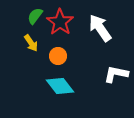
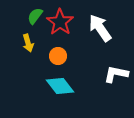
yellow arrow: moved 3 px left; rotated 18 degrees clockwise
